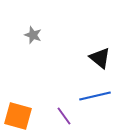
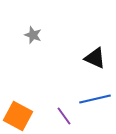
black triangle: moved 5 px left; rotated 15 degrees counterclockwise
blue line: moved 3 px down
orange square: rotated 12 degrees clockwise
